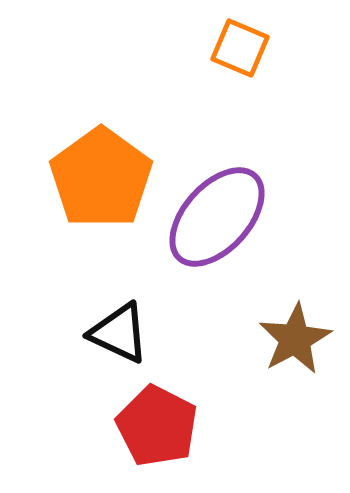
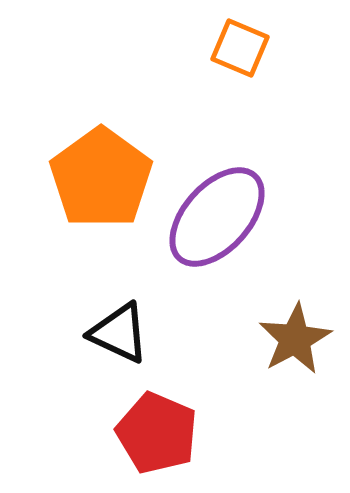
red pentagon: moved 7 px down; rotated 4 degrees counterclockwise
